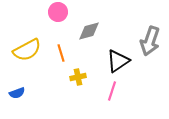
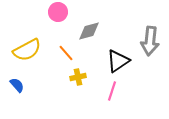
gray arrow: rotated 12 degrees counterclockwise
orange line: moved 5 px right; rotated 24 degrees counterclockwise
blue semicircle: moved 8 px up; rotated 112 degrees counterclockwise
